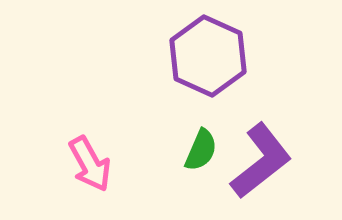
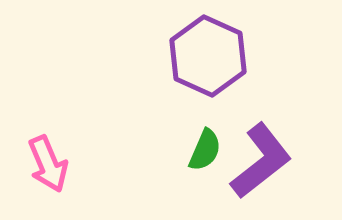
green semicircle: moved 4 px right
pink arrow: moved 42 px left; rotated 6 degrees clockwise
